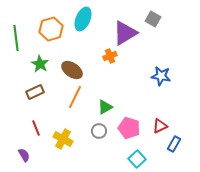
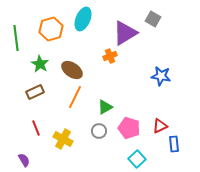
blue rectangle: rotated 35 degrees counterclockwise
purple semicircle: moved 5 px down
